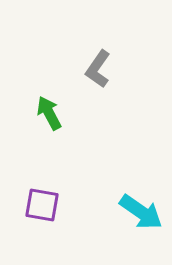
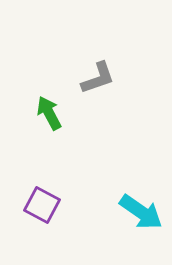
gray L-shape: moved 9 px down; rotated 144 degrees counterclockwise
purple square: rotated 18 degrees clockwise
